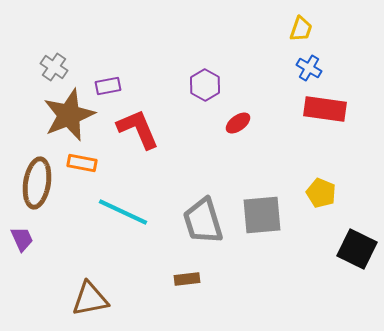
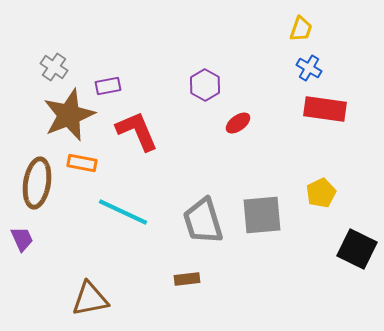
red L-shape: moved 1 px left, 2 px down
yellow pentagon: rotated 24 degrees clockwise
